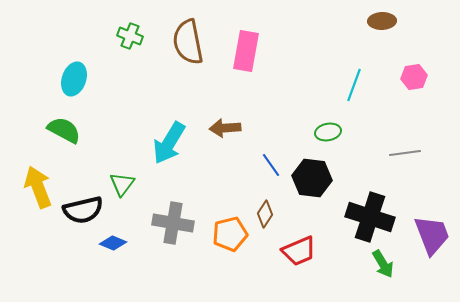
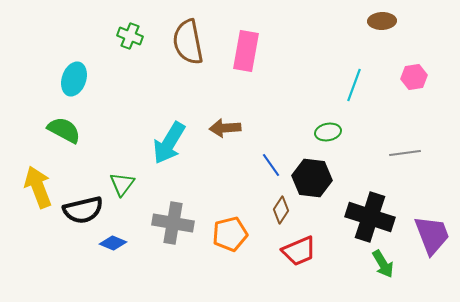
brown diamond: moved 16 px right, 4 px up
